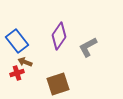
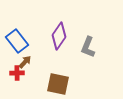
gray L-shape: rotated 40 degrees counterclockwise
brown arrow: rotated 112 degrees clockwise
red cross: rotated 16 degrees clockwise
brown square: rotated 30 degrees clockwise
